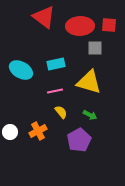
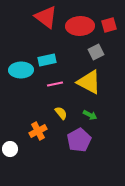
red triangle: moved 2 px right
red square: rotated 21 degrees counterclockwise
gray square: moved 1 px right, 4 px down; rotated 28 degrees counterclockwise
cyan rectangle: moved 9 px left, 4 px up
cyan ellipse: rotated 30 degrees counterclockwise
yellow triangle: rotated 12 degrees clockwise
pink line: moved 7 px up
yellow semicircle: moved 1 px down
white circle: moved 17 px down
